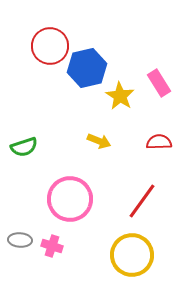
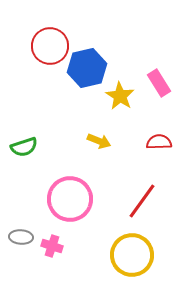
gray ellipse: moved 1 px right, 3 px up
